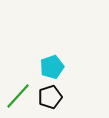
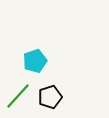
cyan pentagon: moved 17 px left, 6 px up
